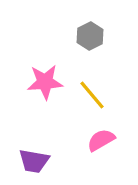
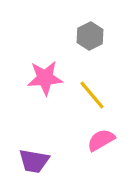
pink star: moved 4 px up
